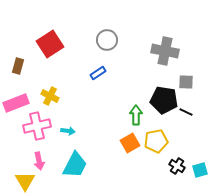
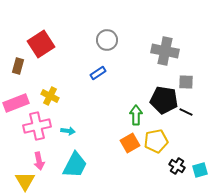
red square: moved 9 px left
